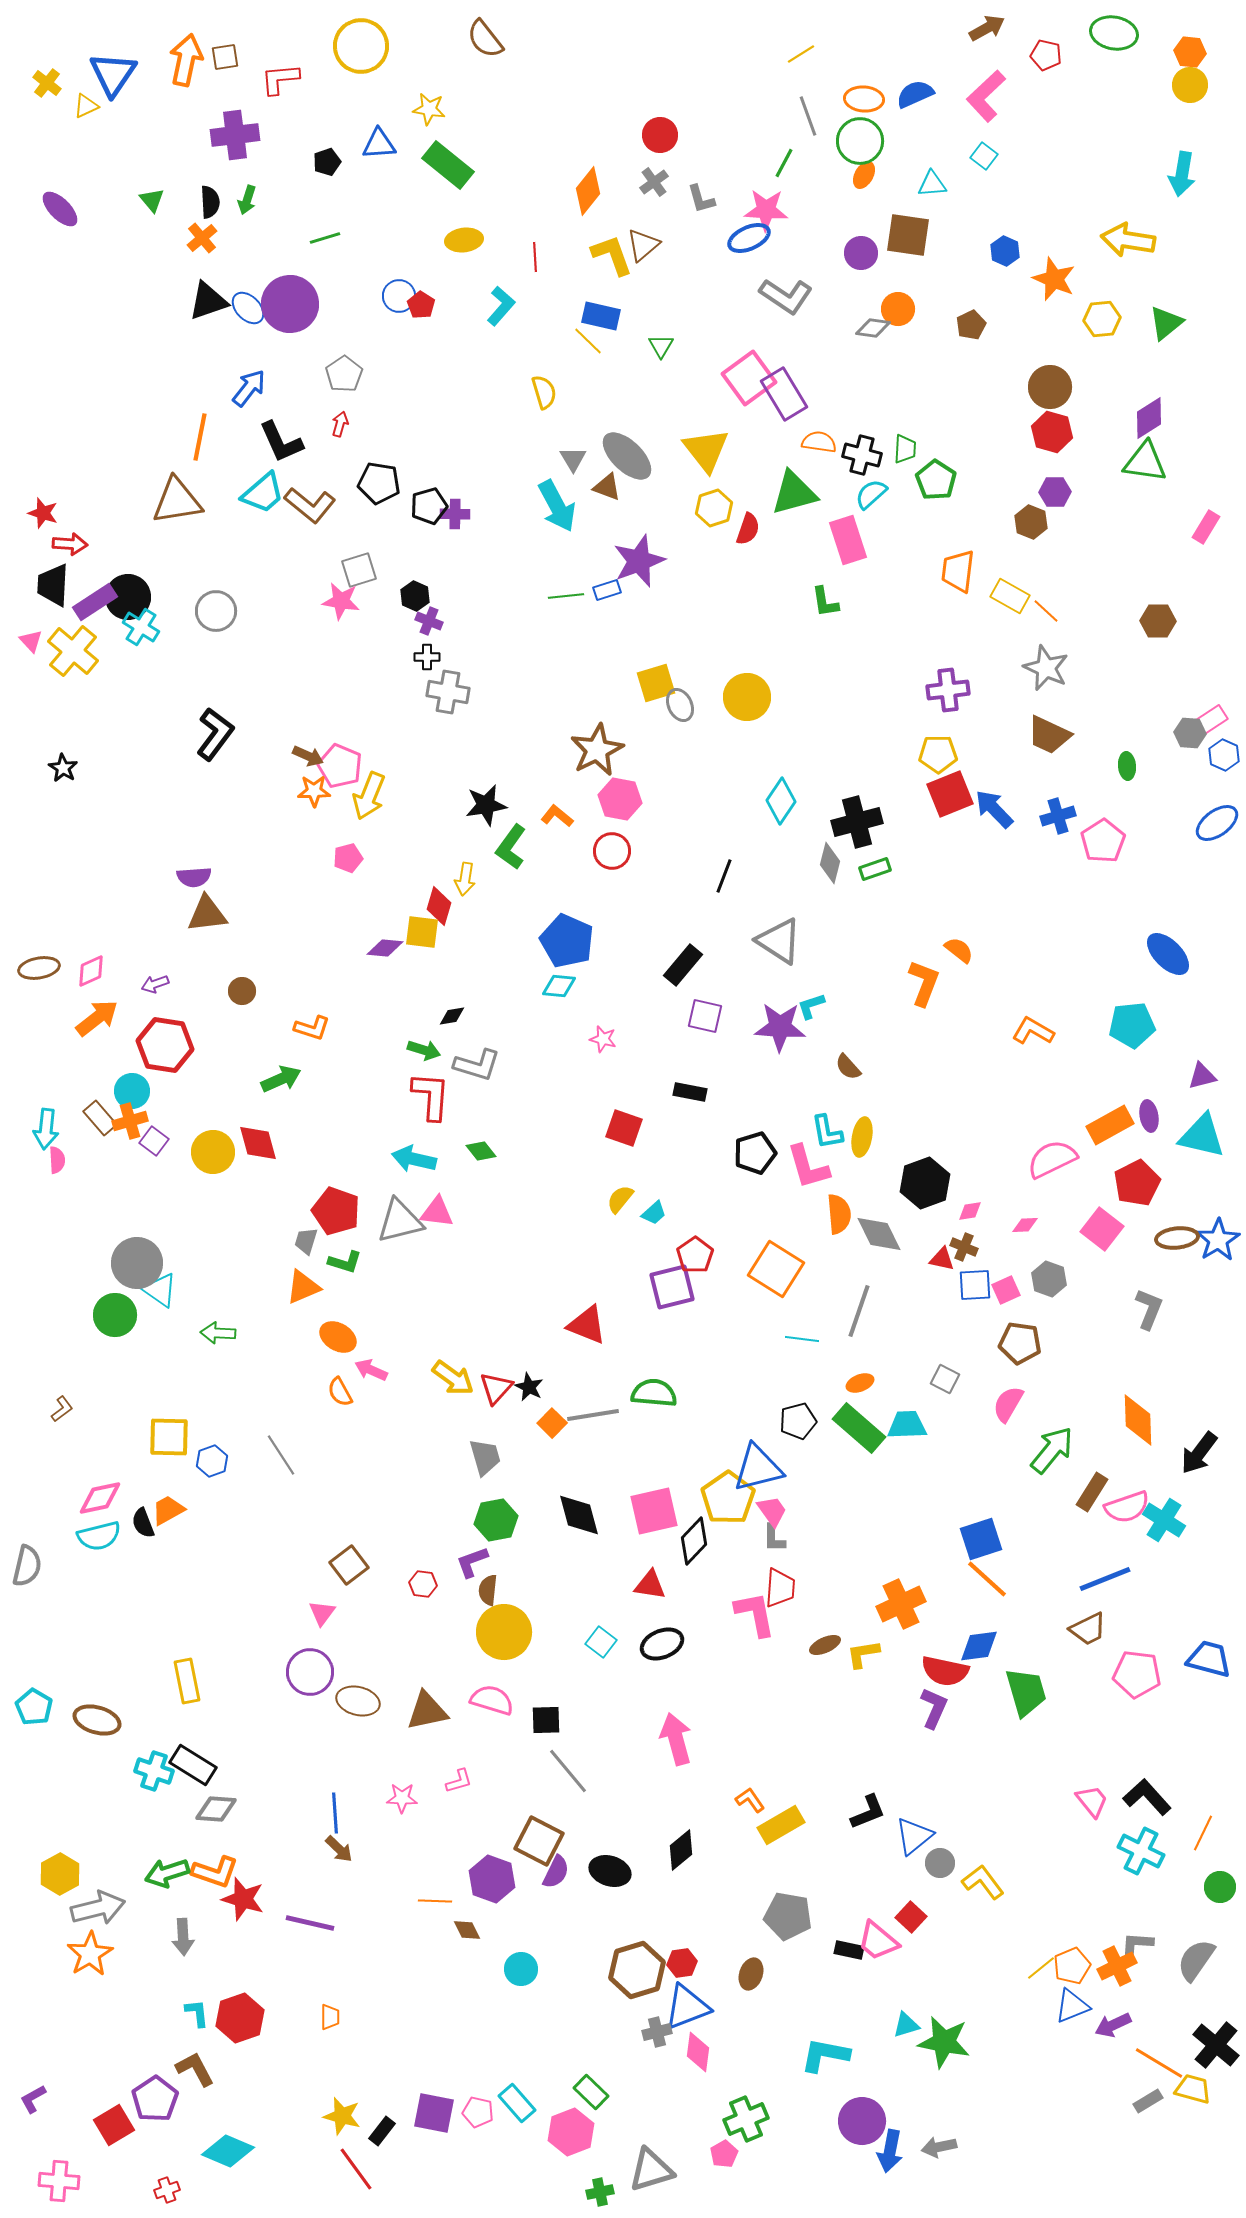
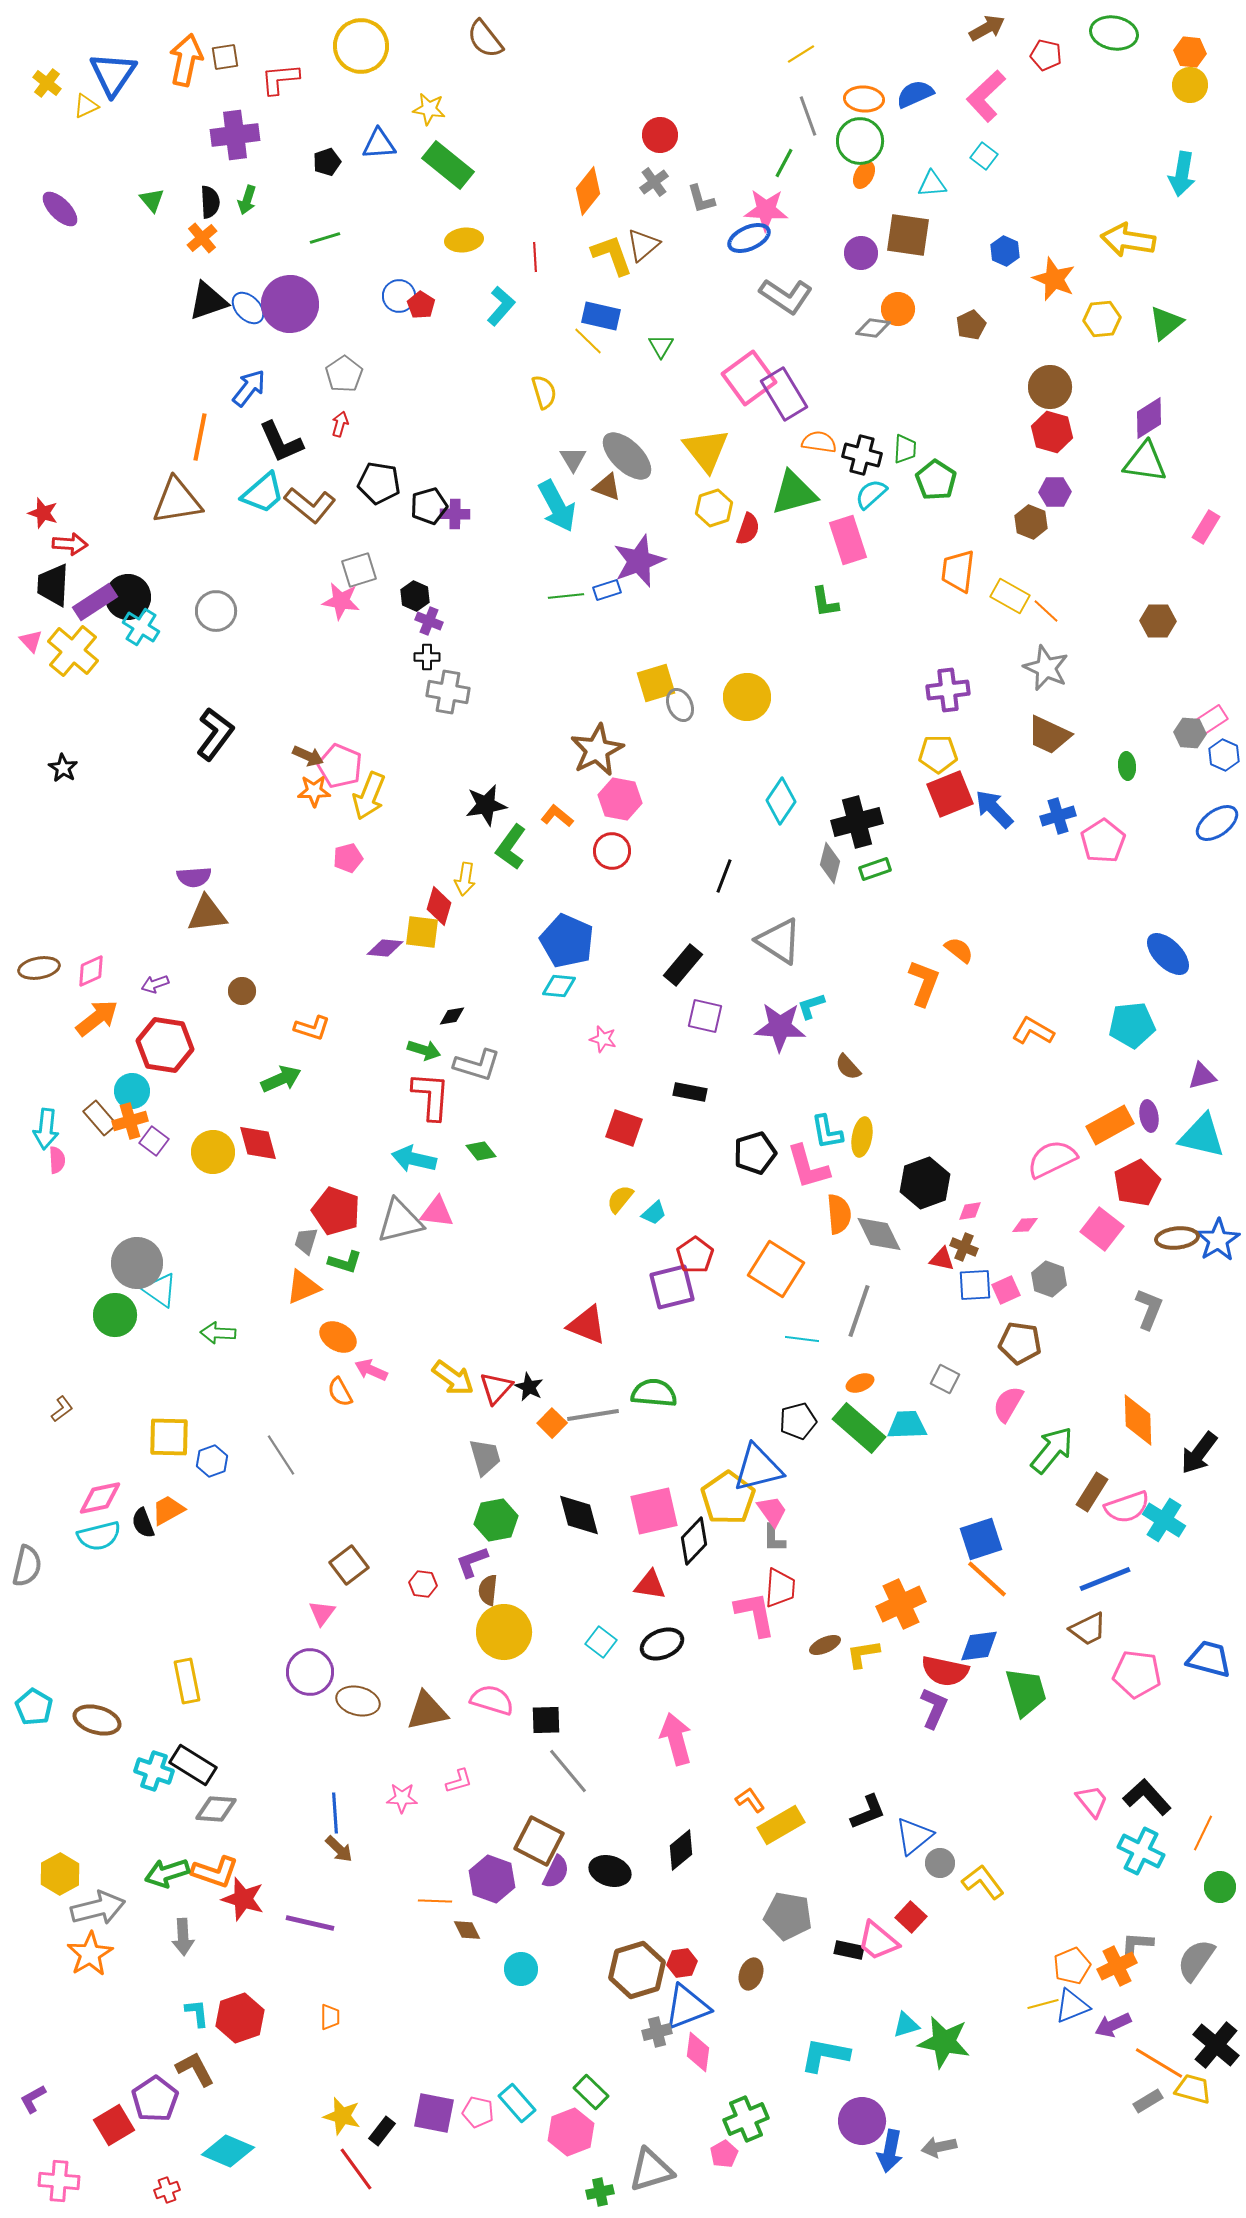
yellow line at (1041, 1968): moved 2 px right, 36 px down; rotated 24 degrees clockwise
